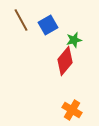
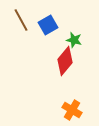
green star: rotated 28 degrees clockwise
